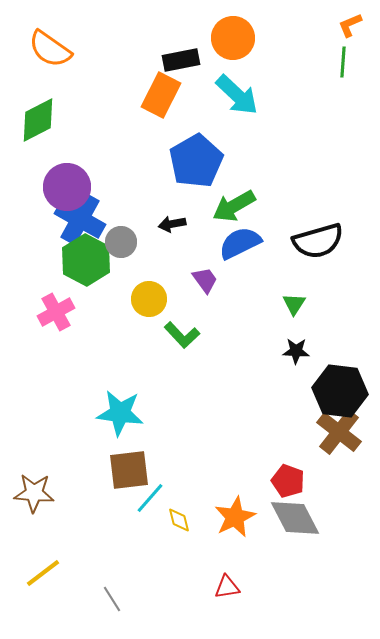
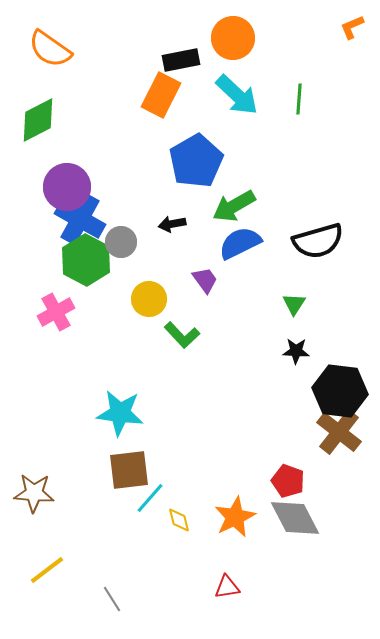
orange L-shape: moved 2 px right, 2 px down
green line: moved 44 px left, 37 px down
yellow line: moved 4 px right, 3 px up
